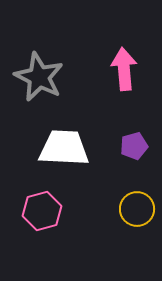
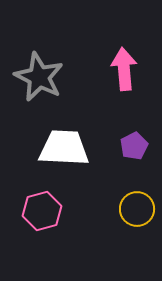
purple pentagon: rotated 12 degrees counterclockwise
